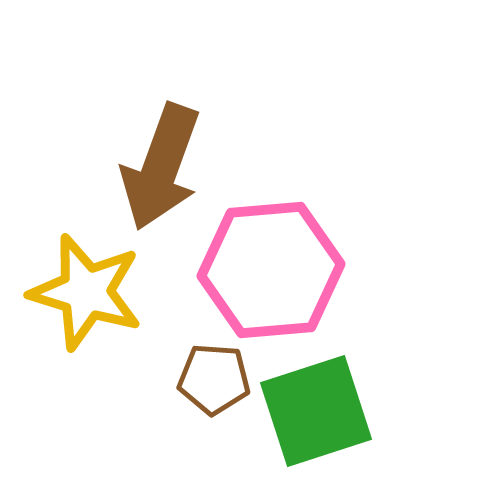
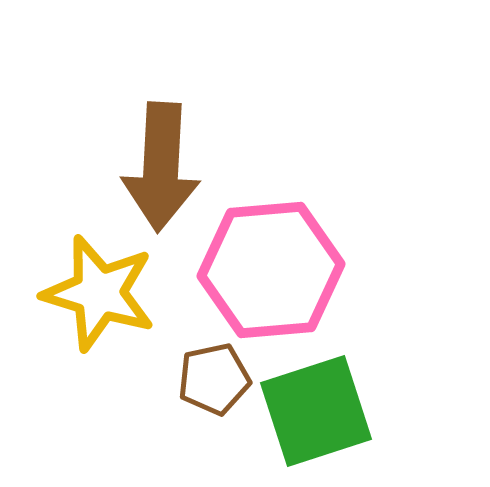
brown arrow: rotated 17 degrees counterclockwise
yellow star: moved 13 px right, 1 px down
brown pentagon: rotated 16 degrees counterclockwise
